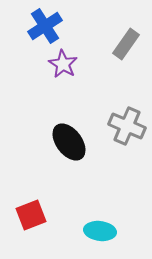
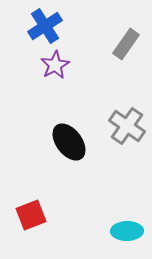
purple star: moved 8 px left, 1 px down; rotated 12 degrees clockwise
gray cross: rotated 12 degrees clockwise
cyan ellipse: moved 27 px right; rotated 8 degrees counterclockwise
